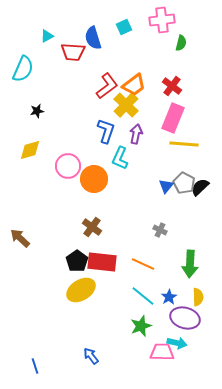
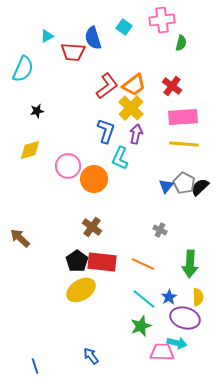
cyan square: rotated 28 degrees counterclockwise
yellow cross: moved 5 px right, 3 px down
pink rectangle: moved 10 px right, 1 px up; rotated 64 degrees clockwise
cyan line: moved 1 px right, 3 px down
